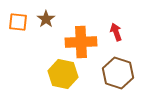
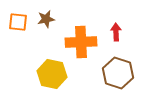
brown star: rotated 24 degrees clockwise
red arrow: rotated 18 degrees clockwise
yellow hexagon: moved 11 px left
